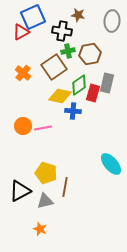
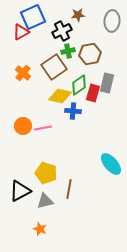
brown star: rotated 16 degrees counterclockwise
black cross: rotated 36 degrees counterclockwise
brown line: moved 4 px right, 2 px down
